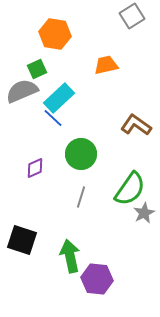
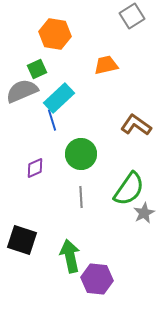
blue line: moved 1 px left, 2 px down; rotated 30 degrees clockwise
green semicircle: moved 1 px left
gray line: rotated 20 degrees counterclockwise
